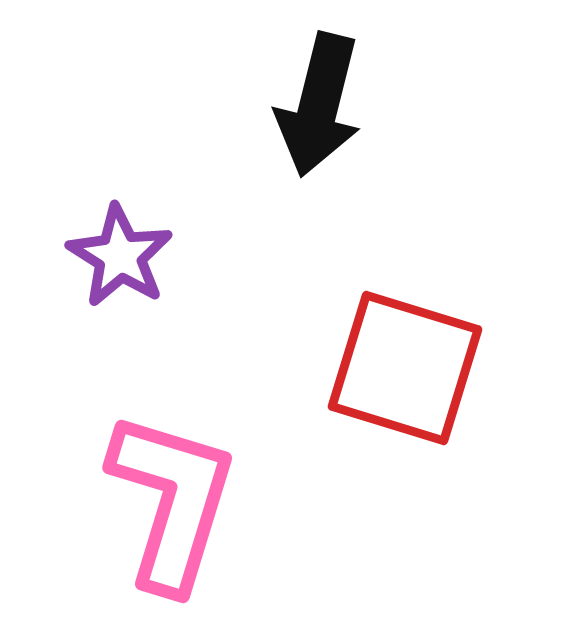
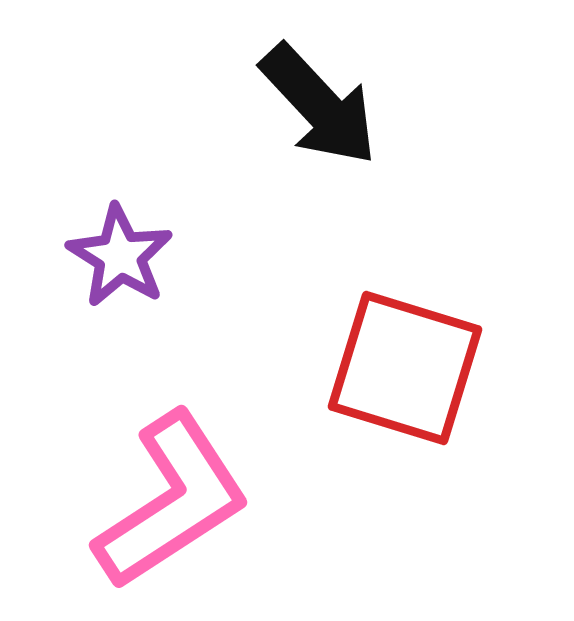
black arrow: rotated 57 degrees counterclockwise
pink L-shape: rotated 40 degrees clockwise
